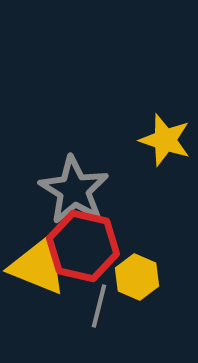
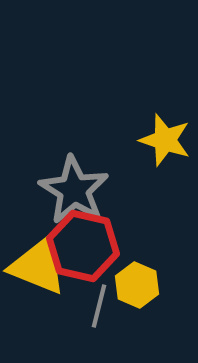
yellow hexagon: moved 8 px down
